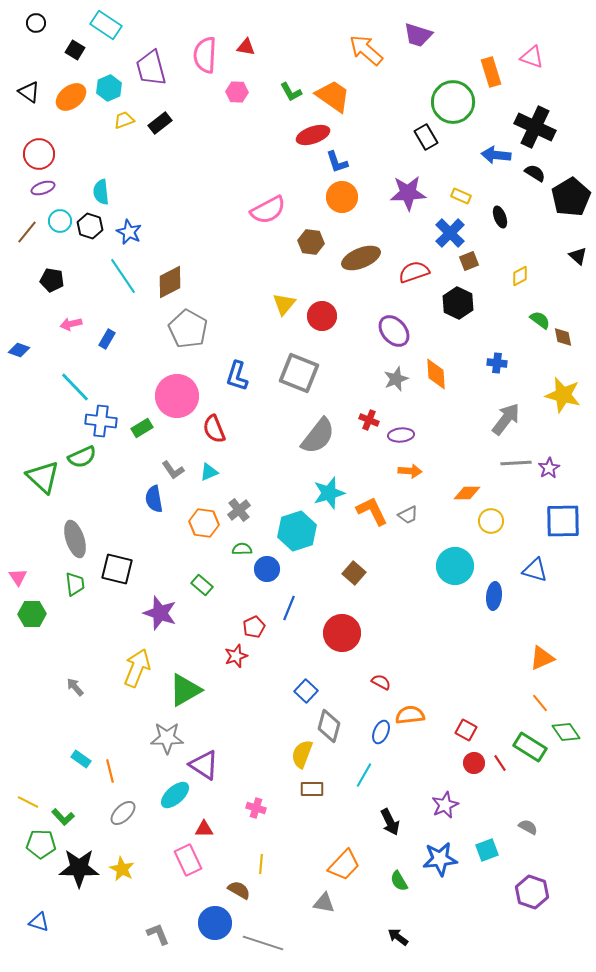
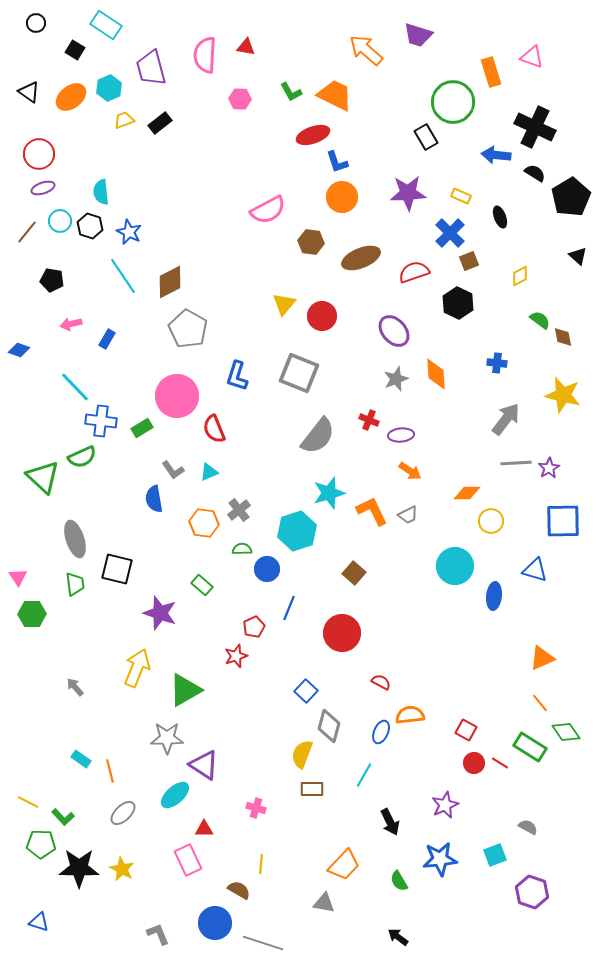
pink hexagon at (237, 92): moved 3 px right, 7 px down
orange trapezoid at (333, 96): moved 2 px right, 1 px up; rotated 9 degrees counterclockwise
orange arrow at (410, 471): rotated 30 degrees clockwise
red line at (500, 763): rotated 24 degrees counterclockwise
cyan square at (487, 850): moved 8 px right, 5 px down
